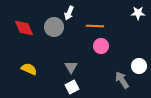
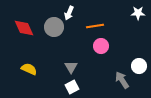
orange line: rotated 12 degrees counterclockwise
